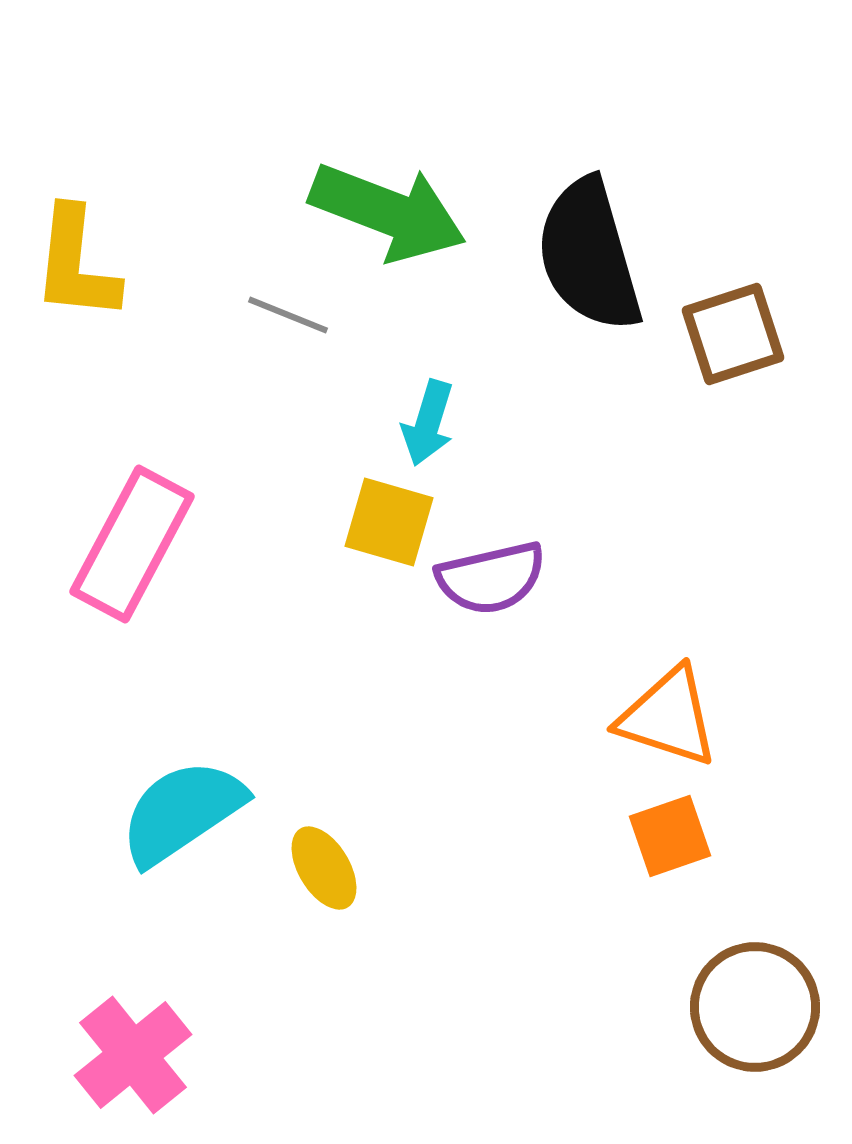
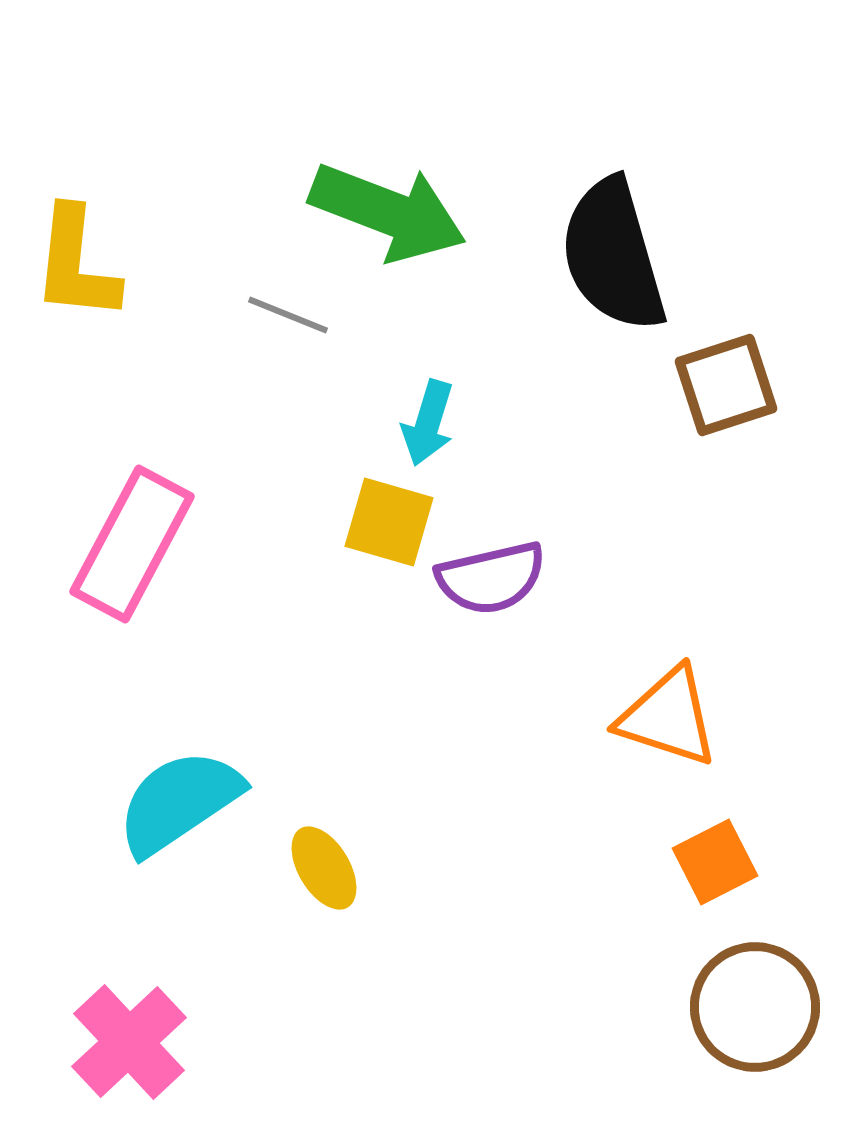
black semicircle: moved 24 px right
brown square: moved 7 px left, 51 px down
cyan semicircle: moved 3 px left, 10 px up
orange square: moved 45 px right, 26 px down; rotated 8 degrees counterclockwise
pink cross: moved 4 px left, 13 px up; rotated 4 degrees counterclockwise
